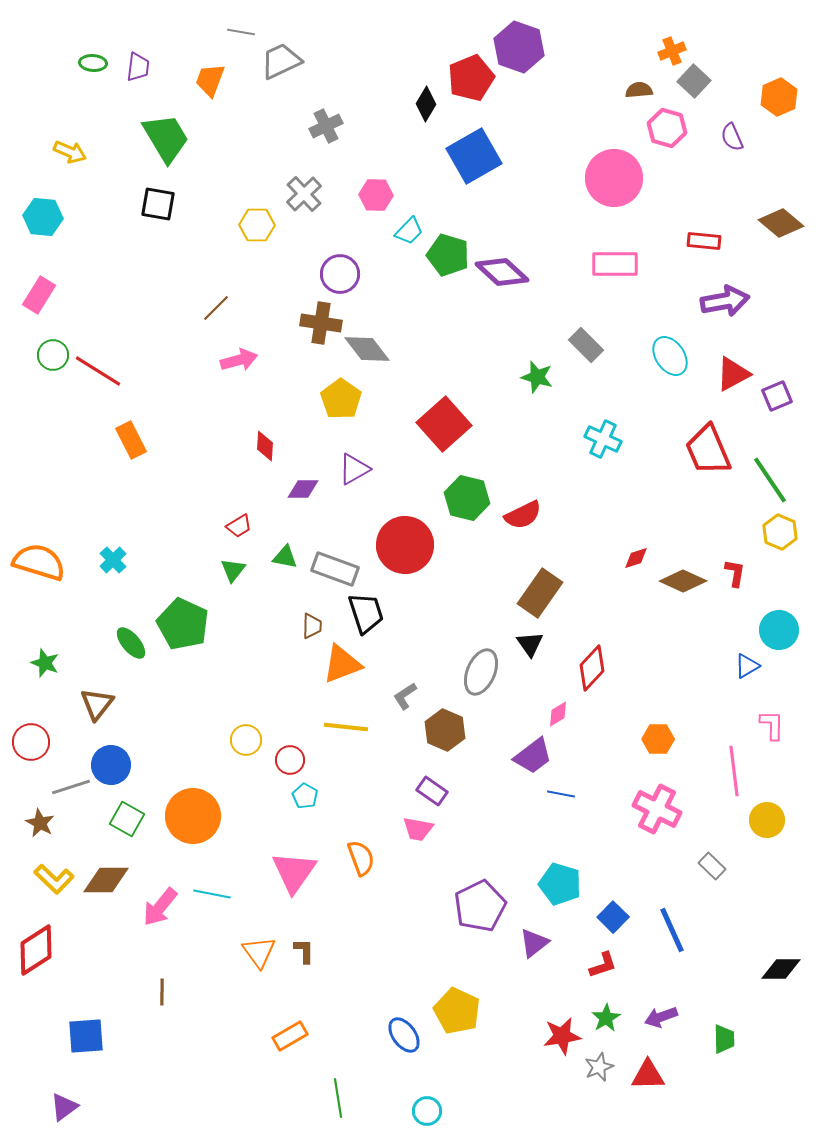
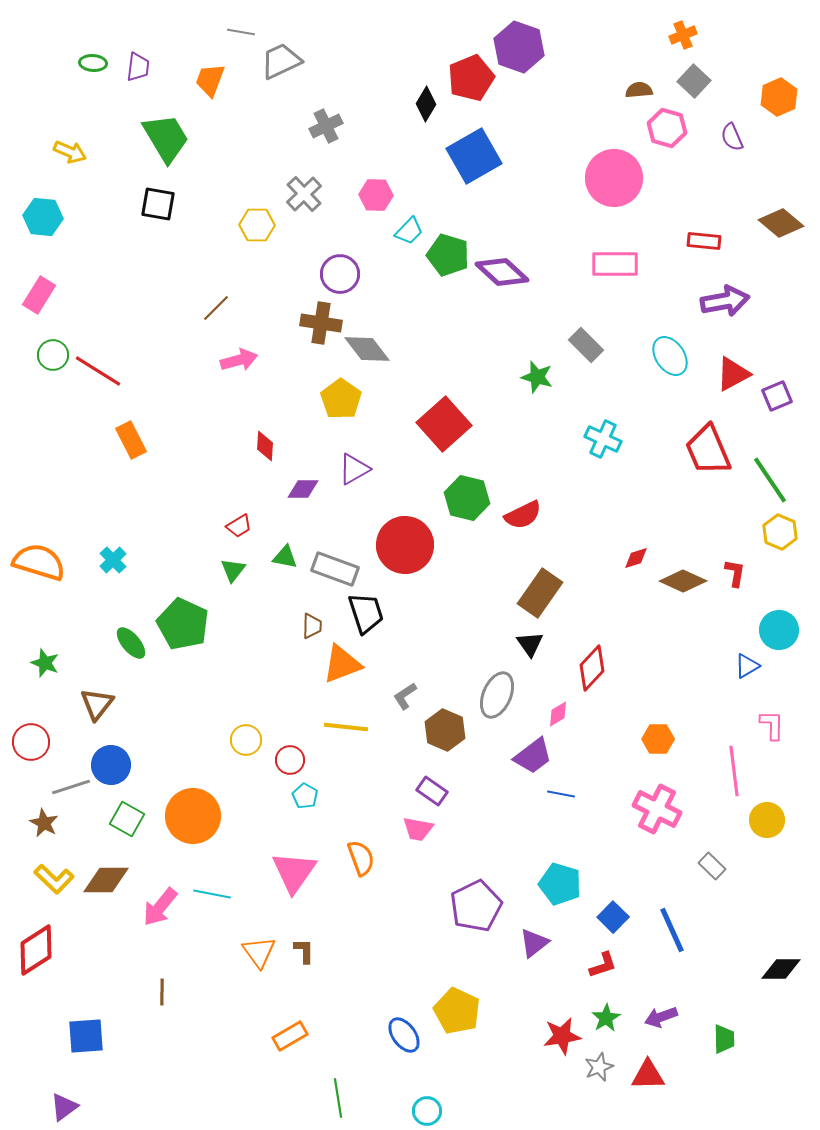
orange cross at (672, 51): moved 11 px right, 16 px up
gray ellipse at (481, 672): moved 16 px right, 23 px down
brown star at (40, 823): moved 4 px right
purple pentagon at (480, 906): moved 4 px left
